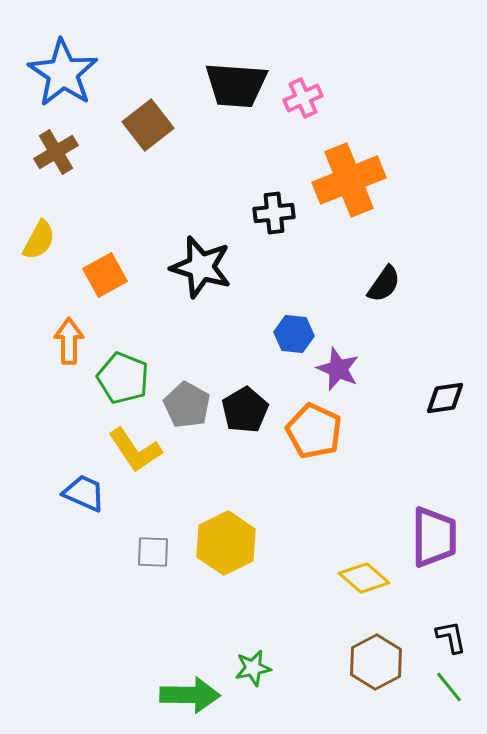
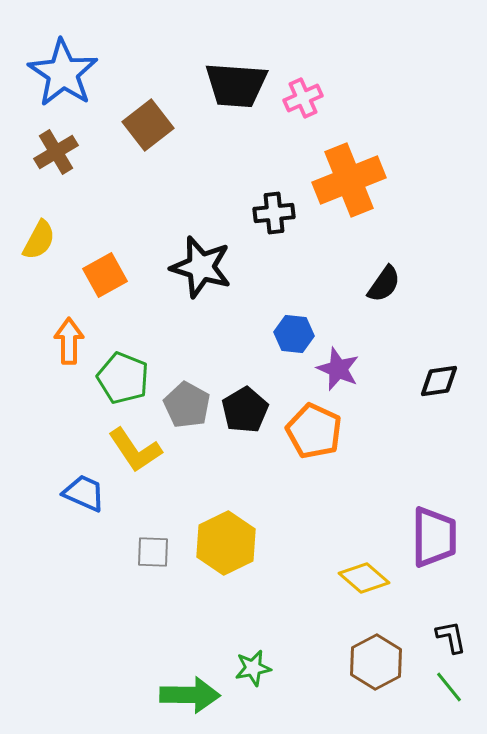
black diamond: moved 6 px left, 17 px up
